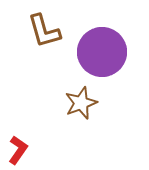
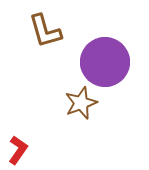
brown L-shape: moved 1 px right
purple circle: moved 3 px right, 10 px down
